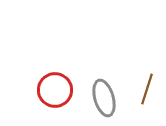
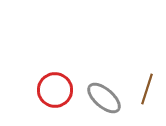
gray ellipse: rotated 33 degrees counterclockwise
